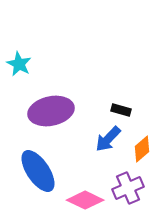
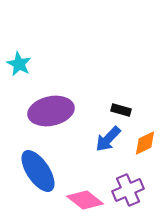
orange diamond: moved 3 px right, 6 px up; rotated 16 degrees clockwise
purple cross: moved 2 px down
pink diamond: rotated 12 degrees clockwise
